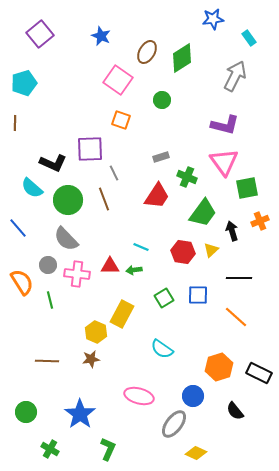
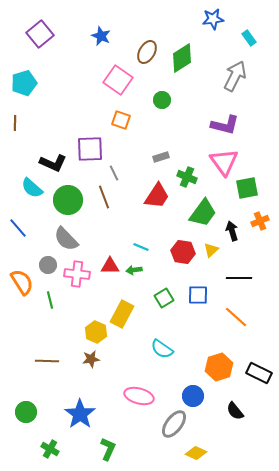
brown line at (104, 199): moved 2 px up
